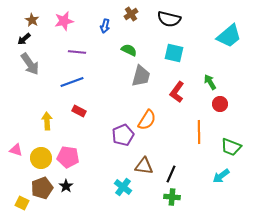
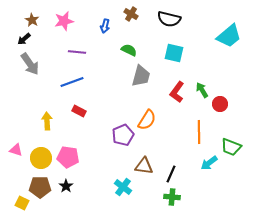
brown cross: rotated 24 degrees counterclockwise
green arrow: moved 8 px left, 8 px down
cyan arrow: moved 12 px left, 13 px up
brown pentagon: moved 2 px left, 1 px up; rotated 20 degrees clockwise
